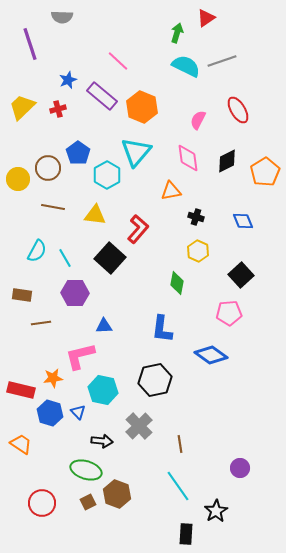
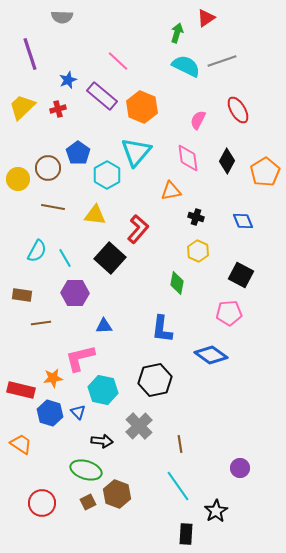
purple line at (30, 44): moved 10 px down
black diamond at (227, 161): rotated 35 degrees counterclockwise
black square at (241, 275): rotated 20 degrees counterclockwise
pink L-shape at (80, 356): moved 2 px down
